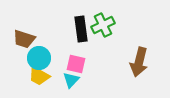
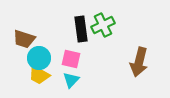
pink square: moved 5 px left, 5 px up
yellow trapezoid: moved 1 px up
